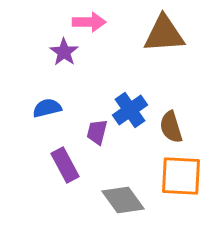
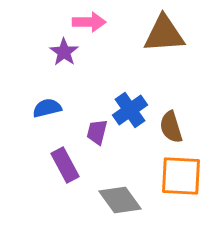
gray diamond: moved 3 px left
